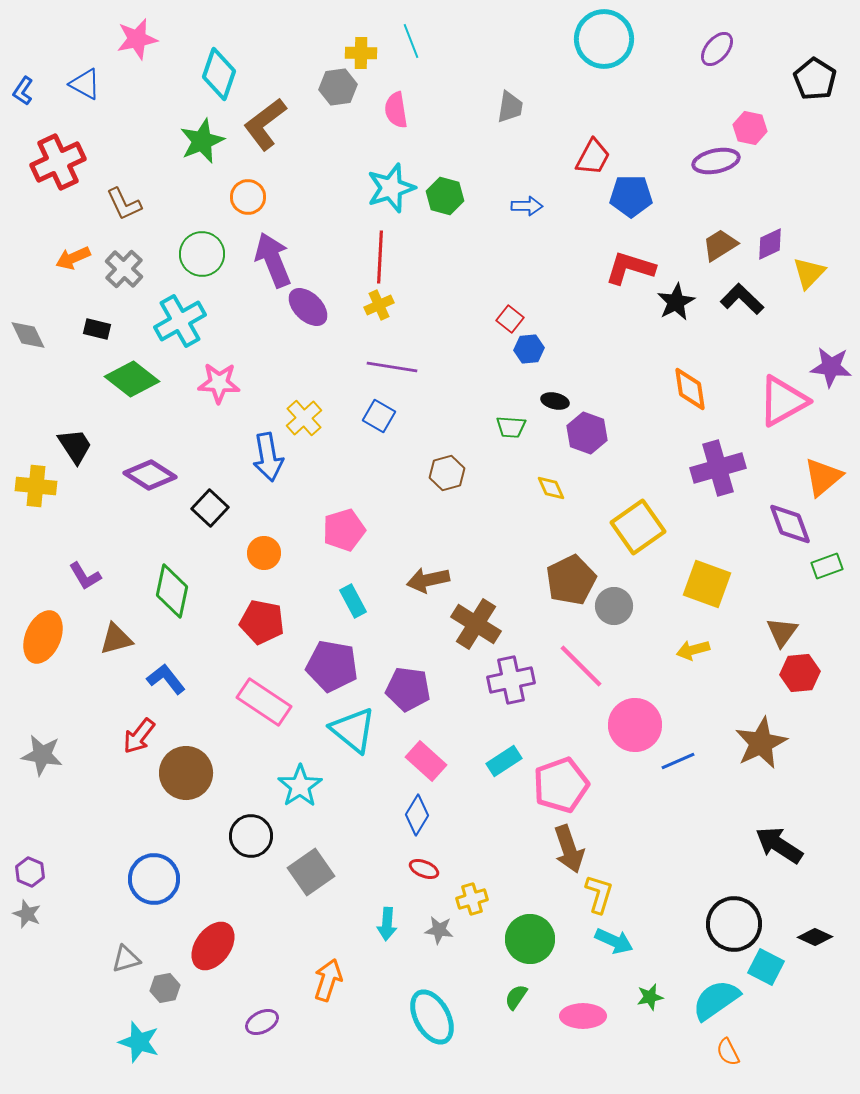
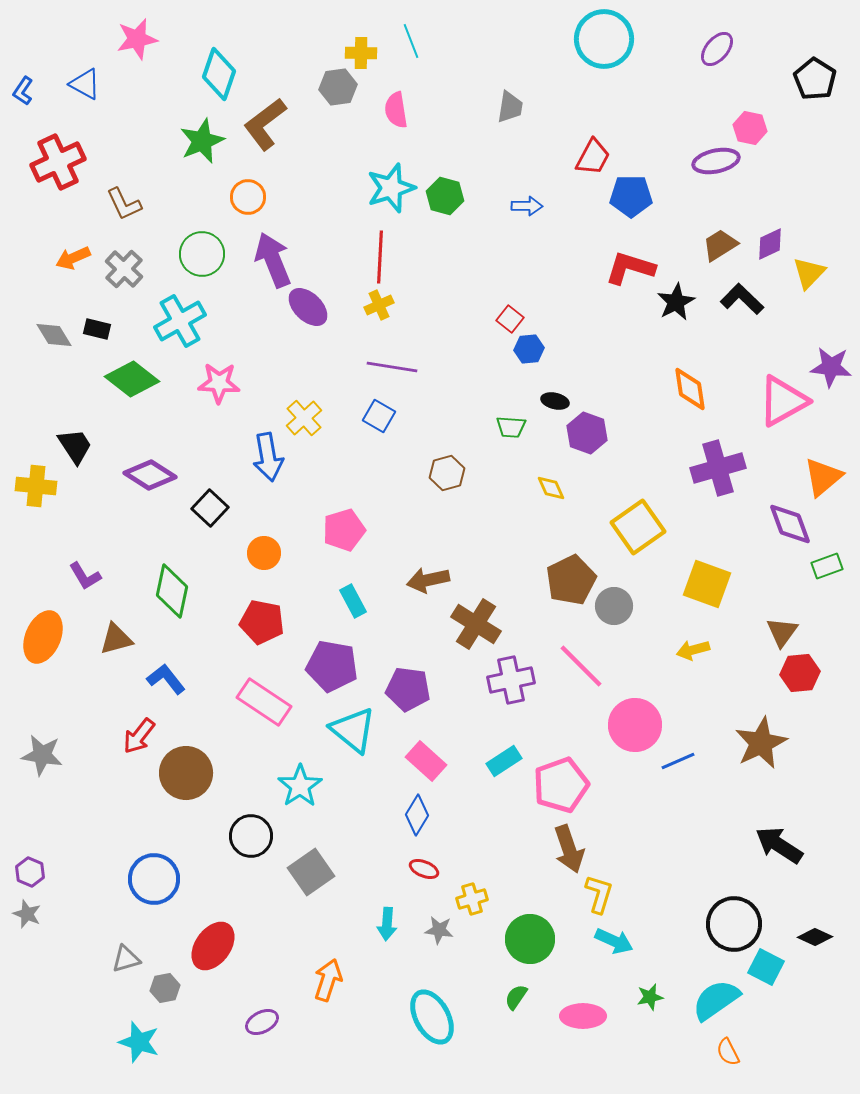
gray diamond at (28, 335): moved 26 px right; rotated 6 degrees counterclockwise
